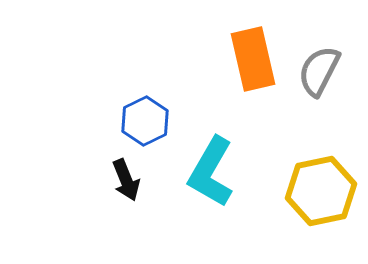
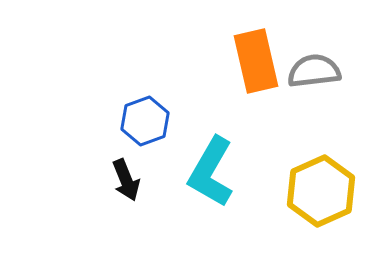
orange rectangle: moved 3 px right, 2 px down
gray semicircle: moved 5 px left; rotated 56 degrees clockwise
blue hexagon: rotated 6 degrees clockwise
yellow hexagon: rotated 12 degrees counterclockwise
